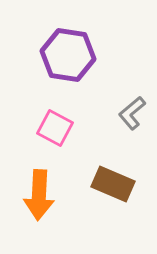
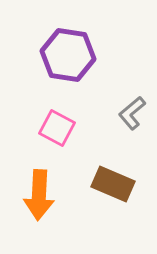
pink square: moved 2 px right
